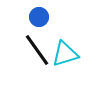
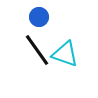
cyan triangle: rotated 36 degrees clockwise
